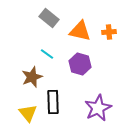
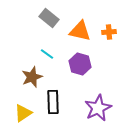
yellow triangle: moved 5 px left; rotated 36 degrees clockwise
